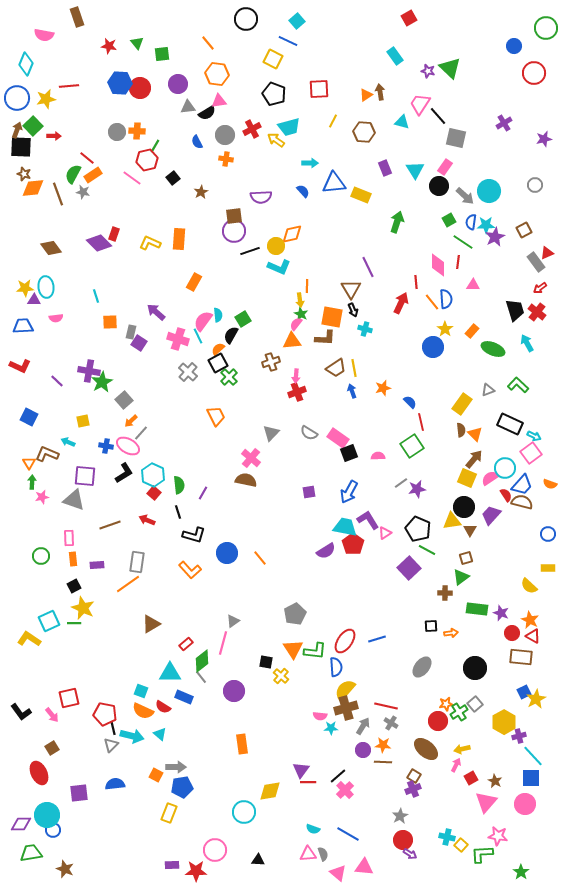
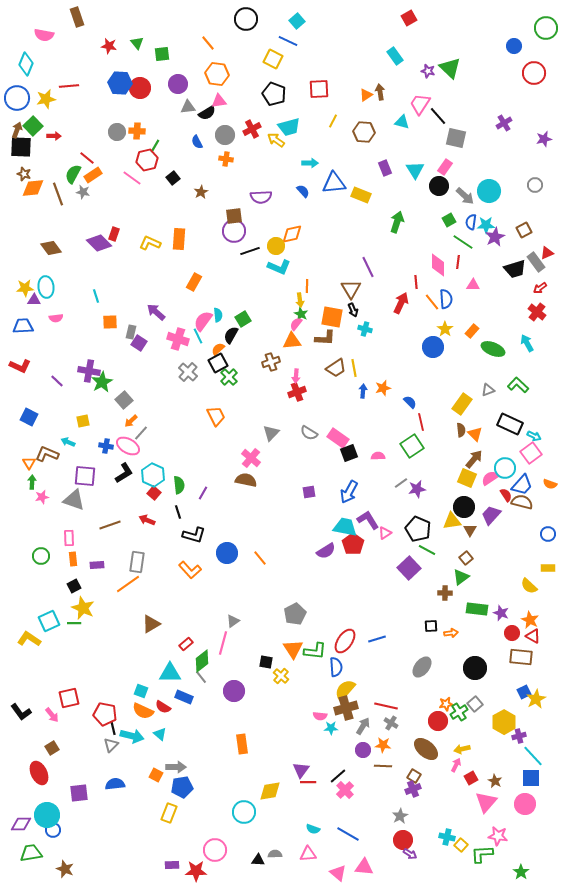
black trapezoid at (515, 310): moved 41 px up; rotated 90 degrees clockwise
blue arrow at (352, 391): moved 11 px right; rotated 24 degrees clockwise
brown square at (466, 558): rotated 24 degrees counterclockwise
brown line at (383, 762): moved 4 px down
gray semicircle at (323, 854): moved 48 px left; rotated 72 degrees counterclockwise
